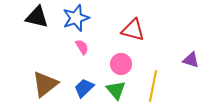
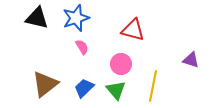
black triangle: moved 1 px down
